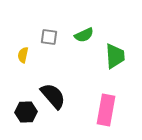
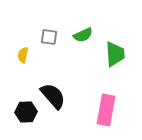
green semicircle: moved 1 px left
green trapezoid: moved 2 px up
